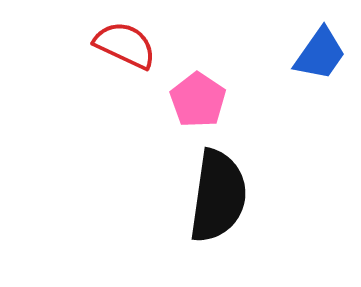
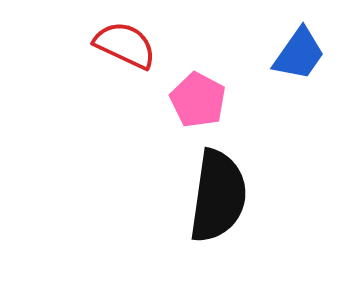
blue trapezoid: moved 21 px left
pink pentagon: rotated 6 degrees counterclockwise
